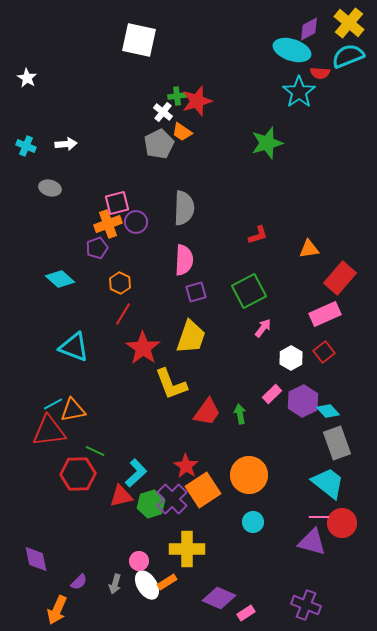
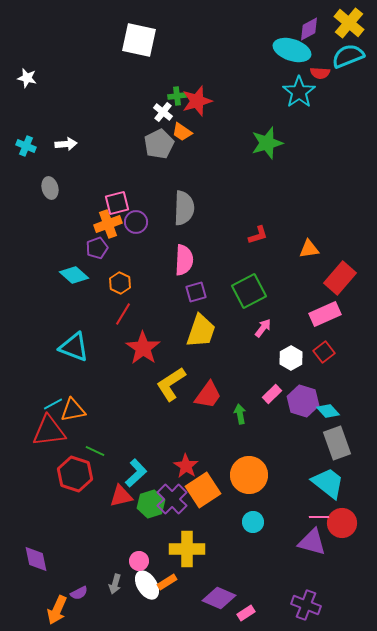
white star at (27, 78): rotated 18 degrees counterclockwise
gray ellipse at (50, 188): rotated 60 degrees clockwise
cyan diamond at (60, 279): moved 14 px right, 4 px up
yellow trapezoid at (191, 337): moved 10 px right, 6 px up
yellow L-shape at (171, 384): rotated 78 degrees clockwise
purple hexagon at (303, 401): rotated 16 degrees counterclockwise
red trapezoid at (207, 412): moved 1 px right, 17 px up
red hexagon at (78, 474): moved 3 px left; rotated 20 degrees clockwise
purple semicircle at (79, 582): moved 11 px down; rotated 18 degrees clockwise
